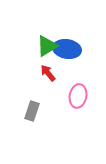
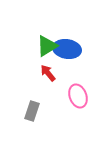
pink ellipse: rotated 30 degrees counterclockwise
